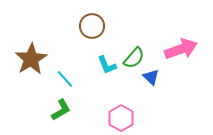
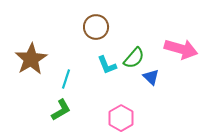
brown circle: moved 4 px right, 1 px down
pink arrow: rotated 36 degrees clockwise
cyan line: moved 1 px right; rotated 60 degrees clockwise
